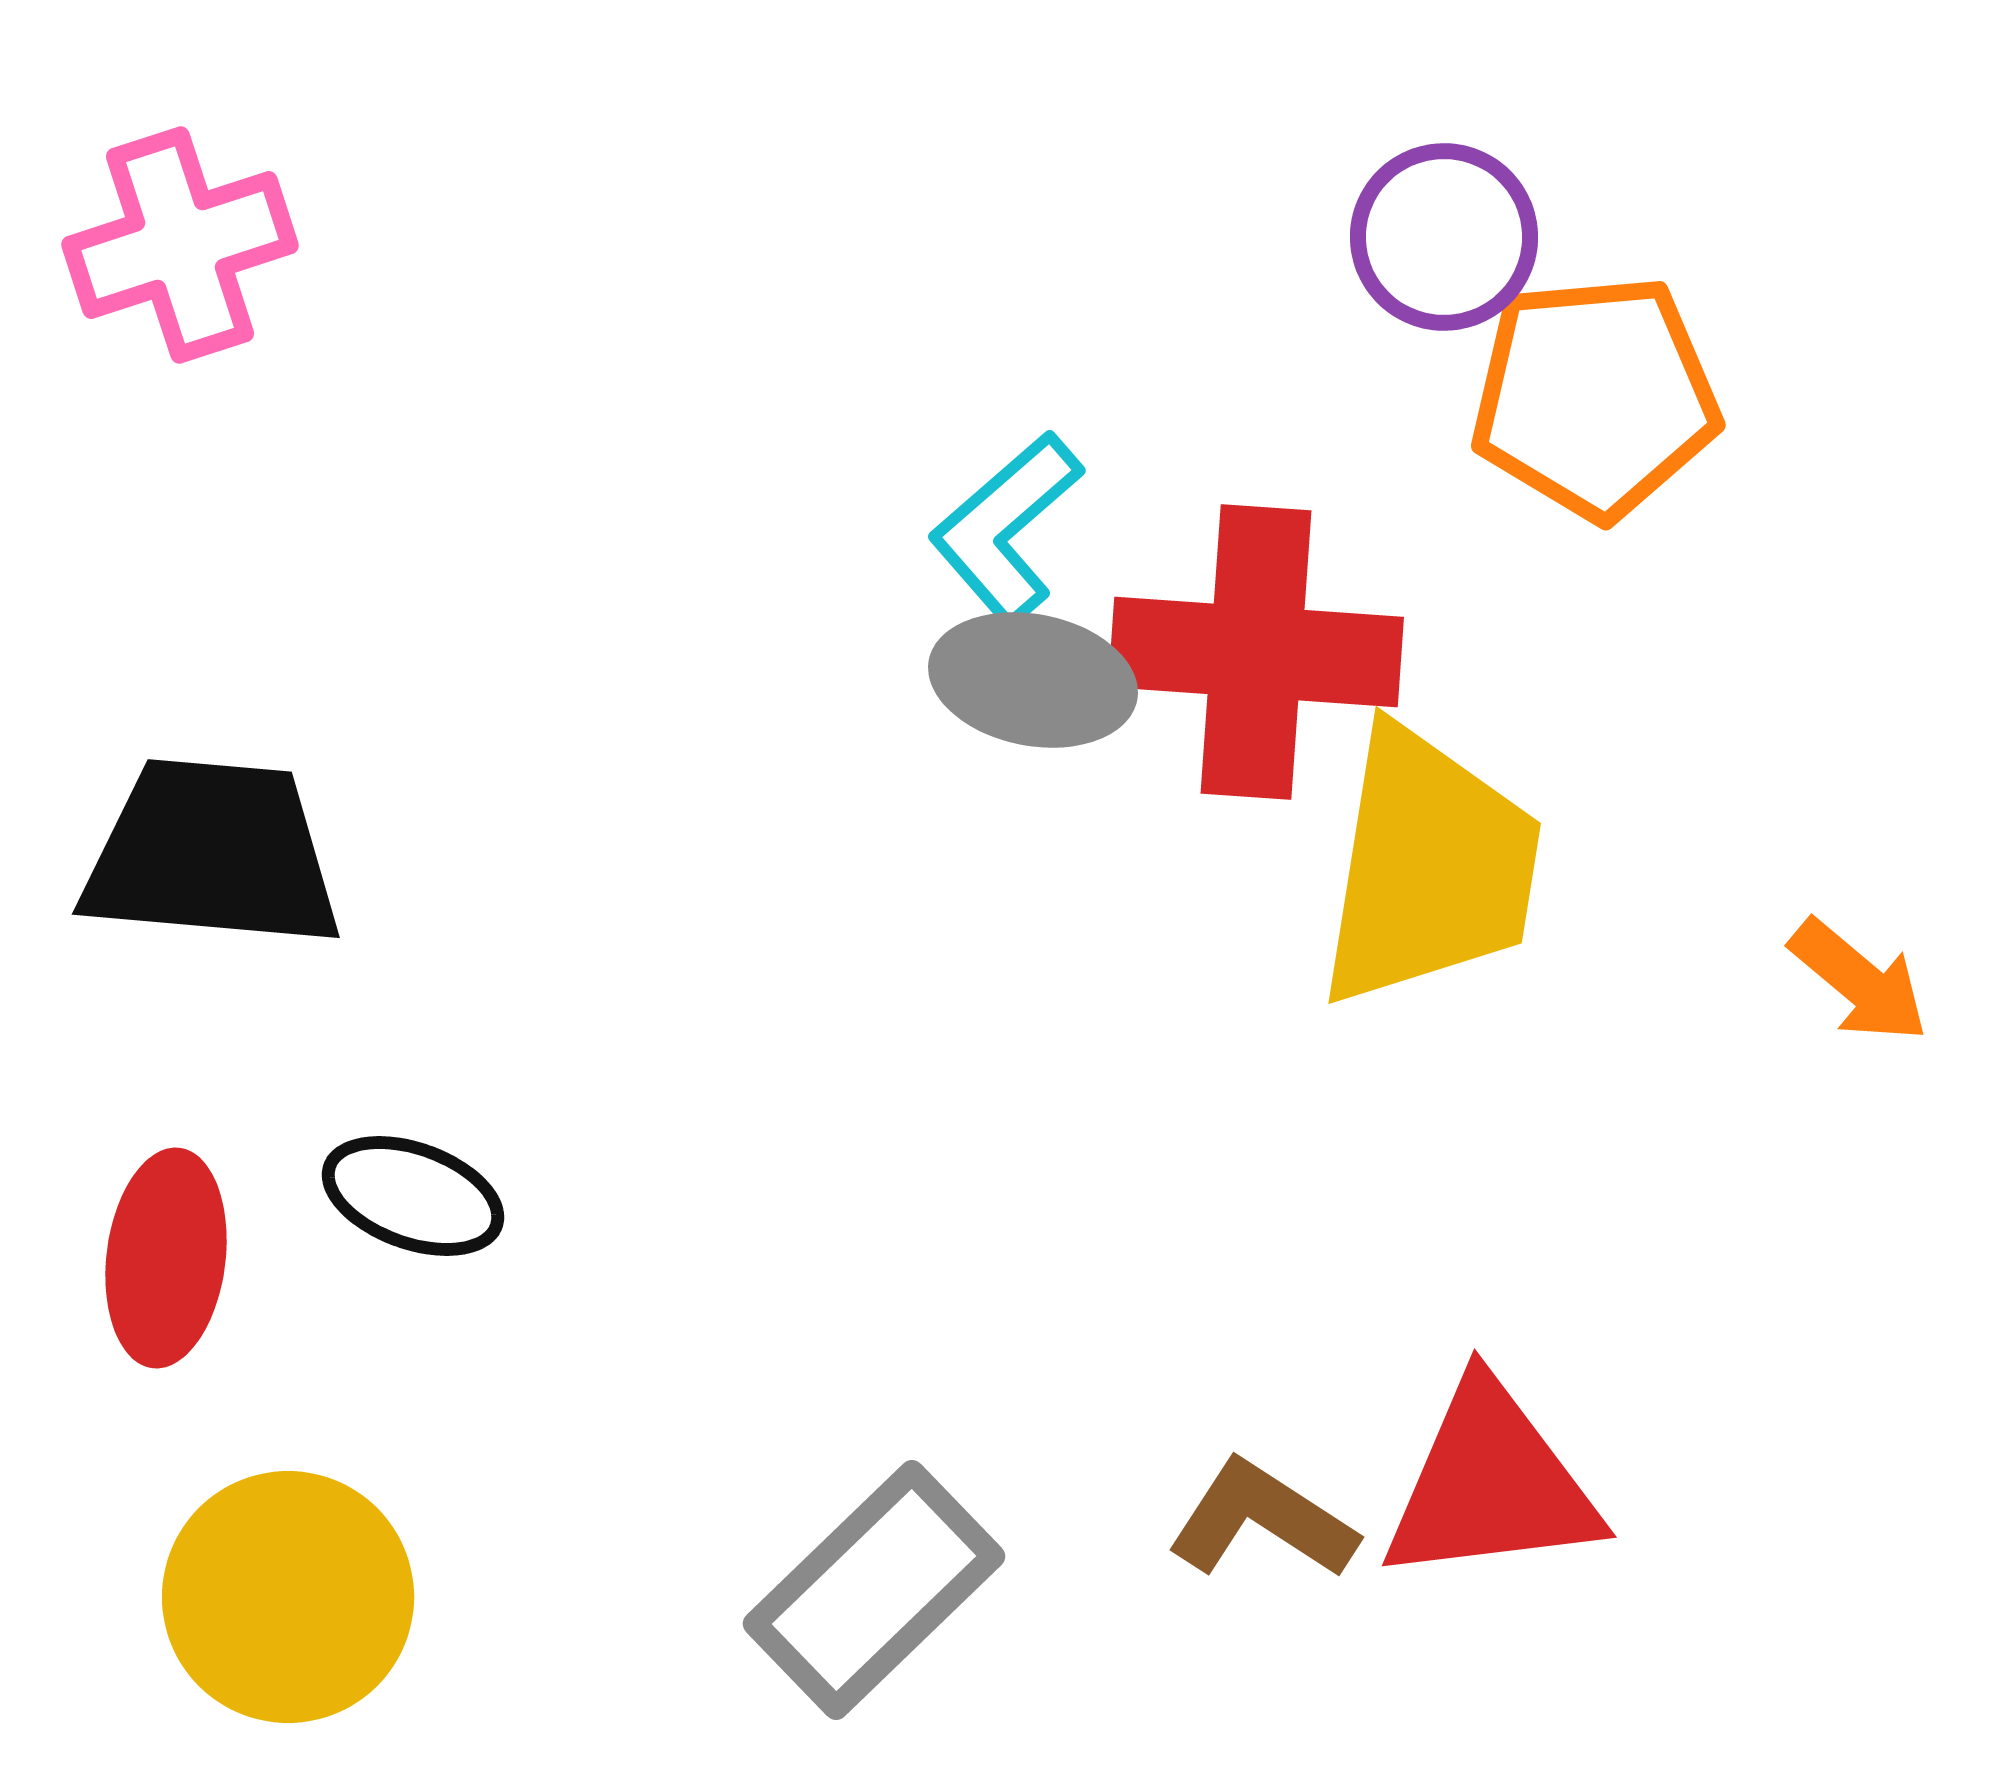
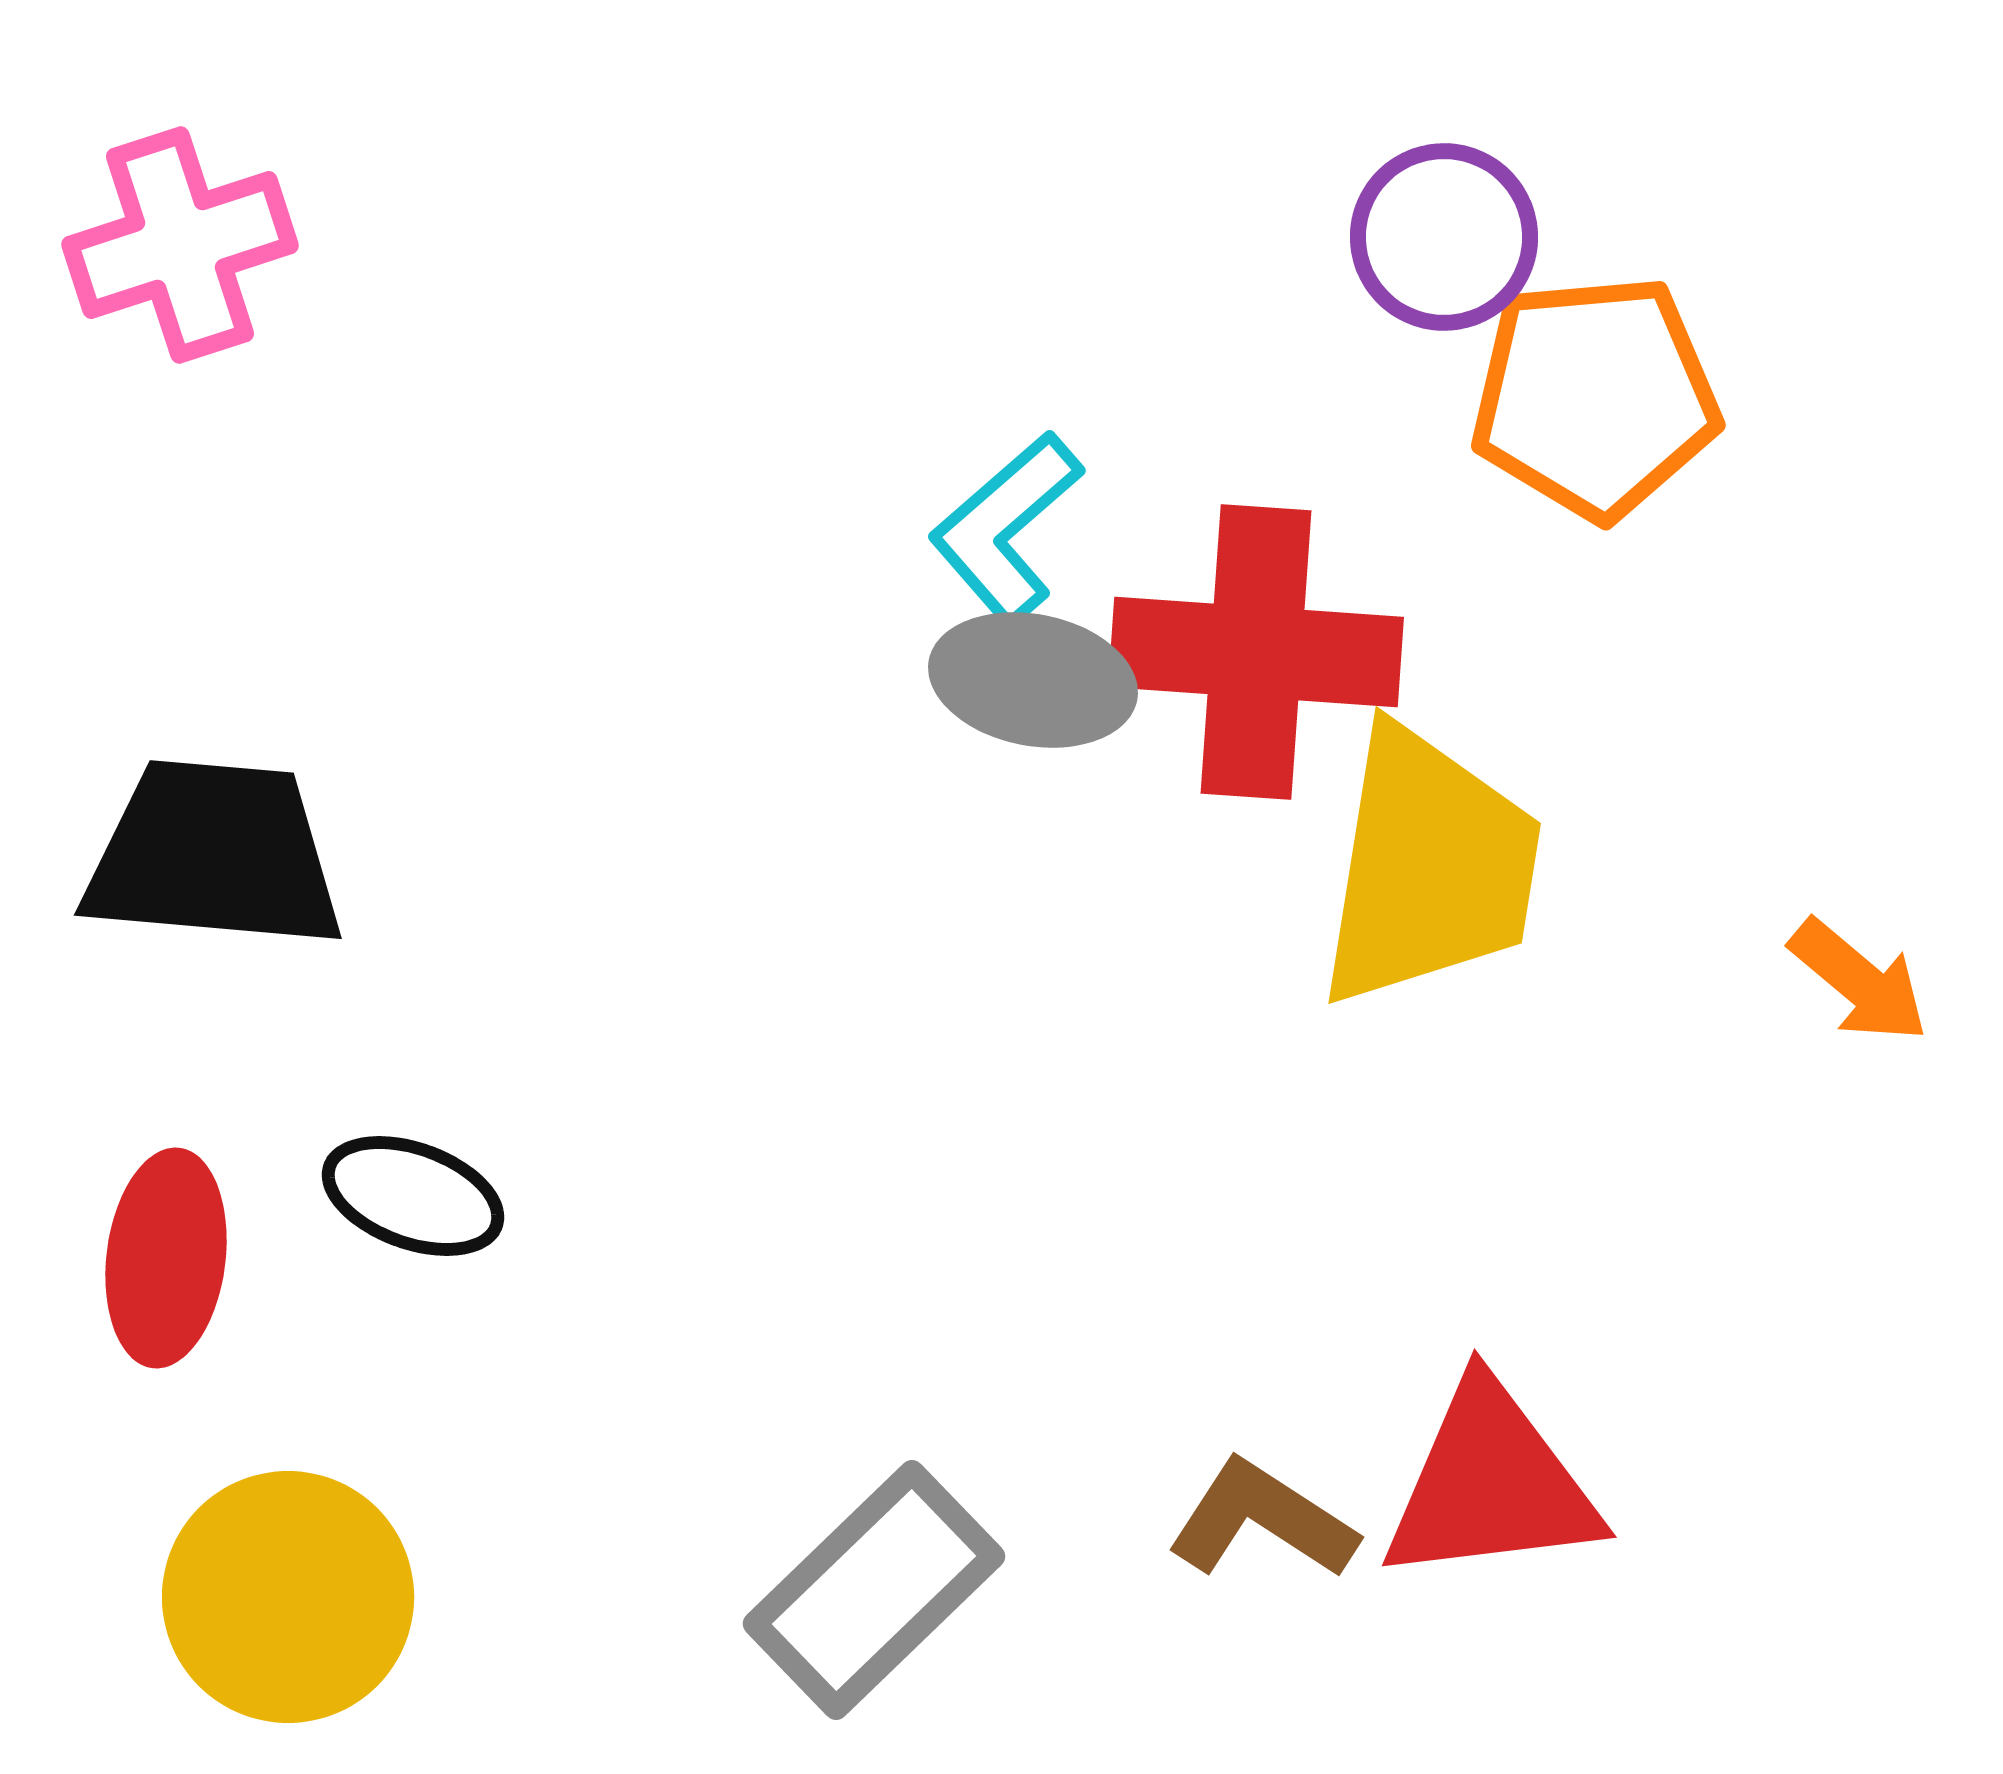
black trapezoid: moved 2 px right, 1 px down
